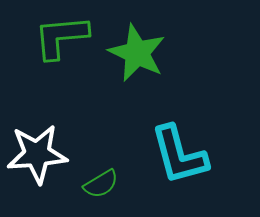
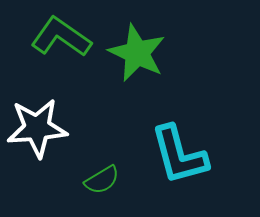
green L-shape: rotated 40 degrees clockwise
white star: moved 26 px up
green semicircle: moved 1 px right, 4 px up
